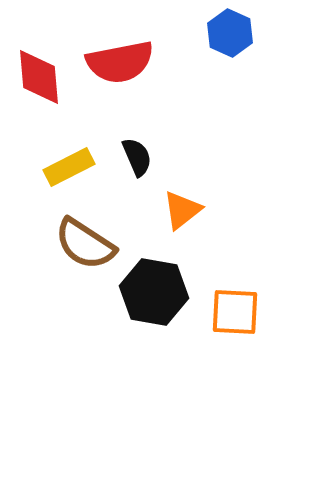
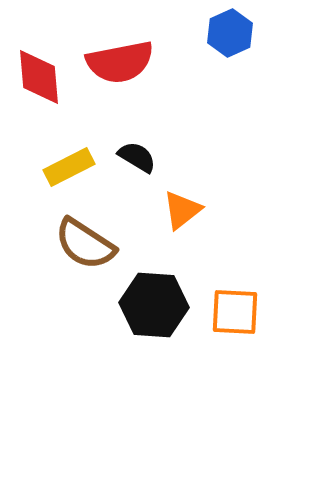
blue hexagon: rotated 12 degrees clockwise
black semicircle: rotated 36 degrees counterclockwise
black hexagon: moved 13 px down; rotated 6 degrees counterclockwise
